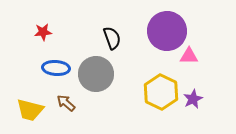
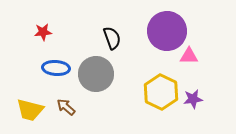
purple star: rotated 18 degrees clockwise
brown arrow: moved 4 px down
